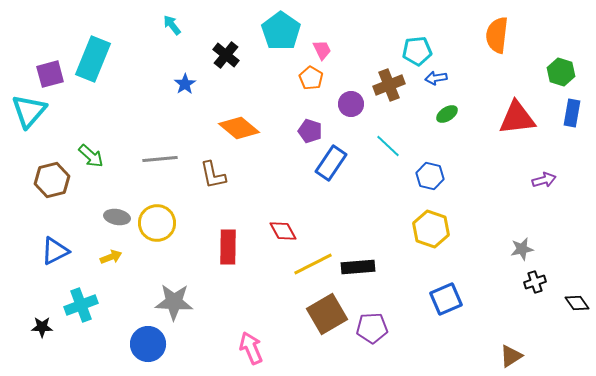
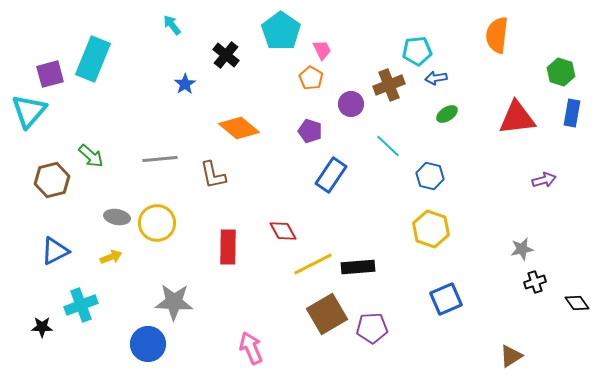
blue rectangle at (331, 163): moved 12 px down
